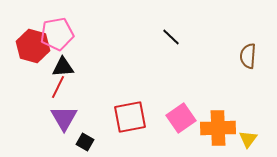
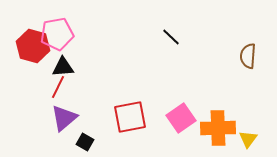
purple triangle: rotated 20 degrees clockwise
